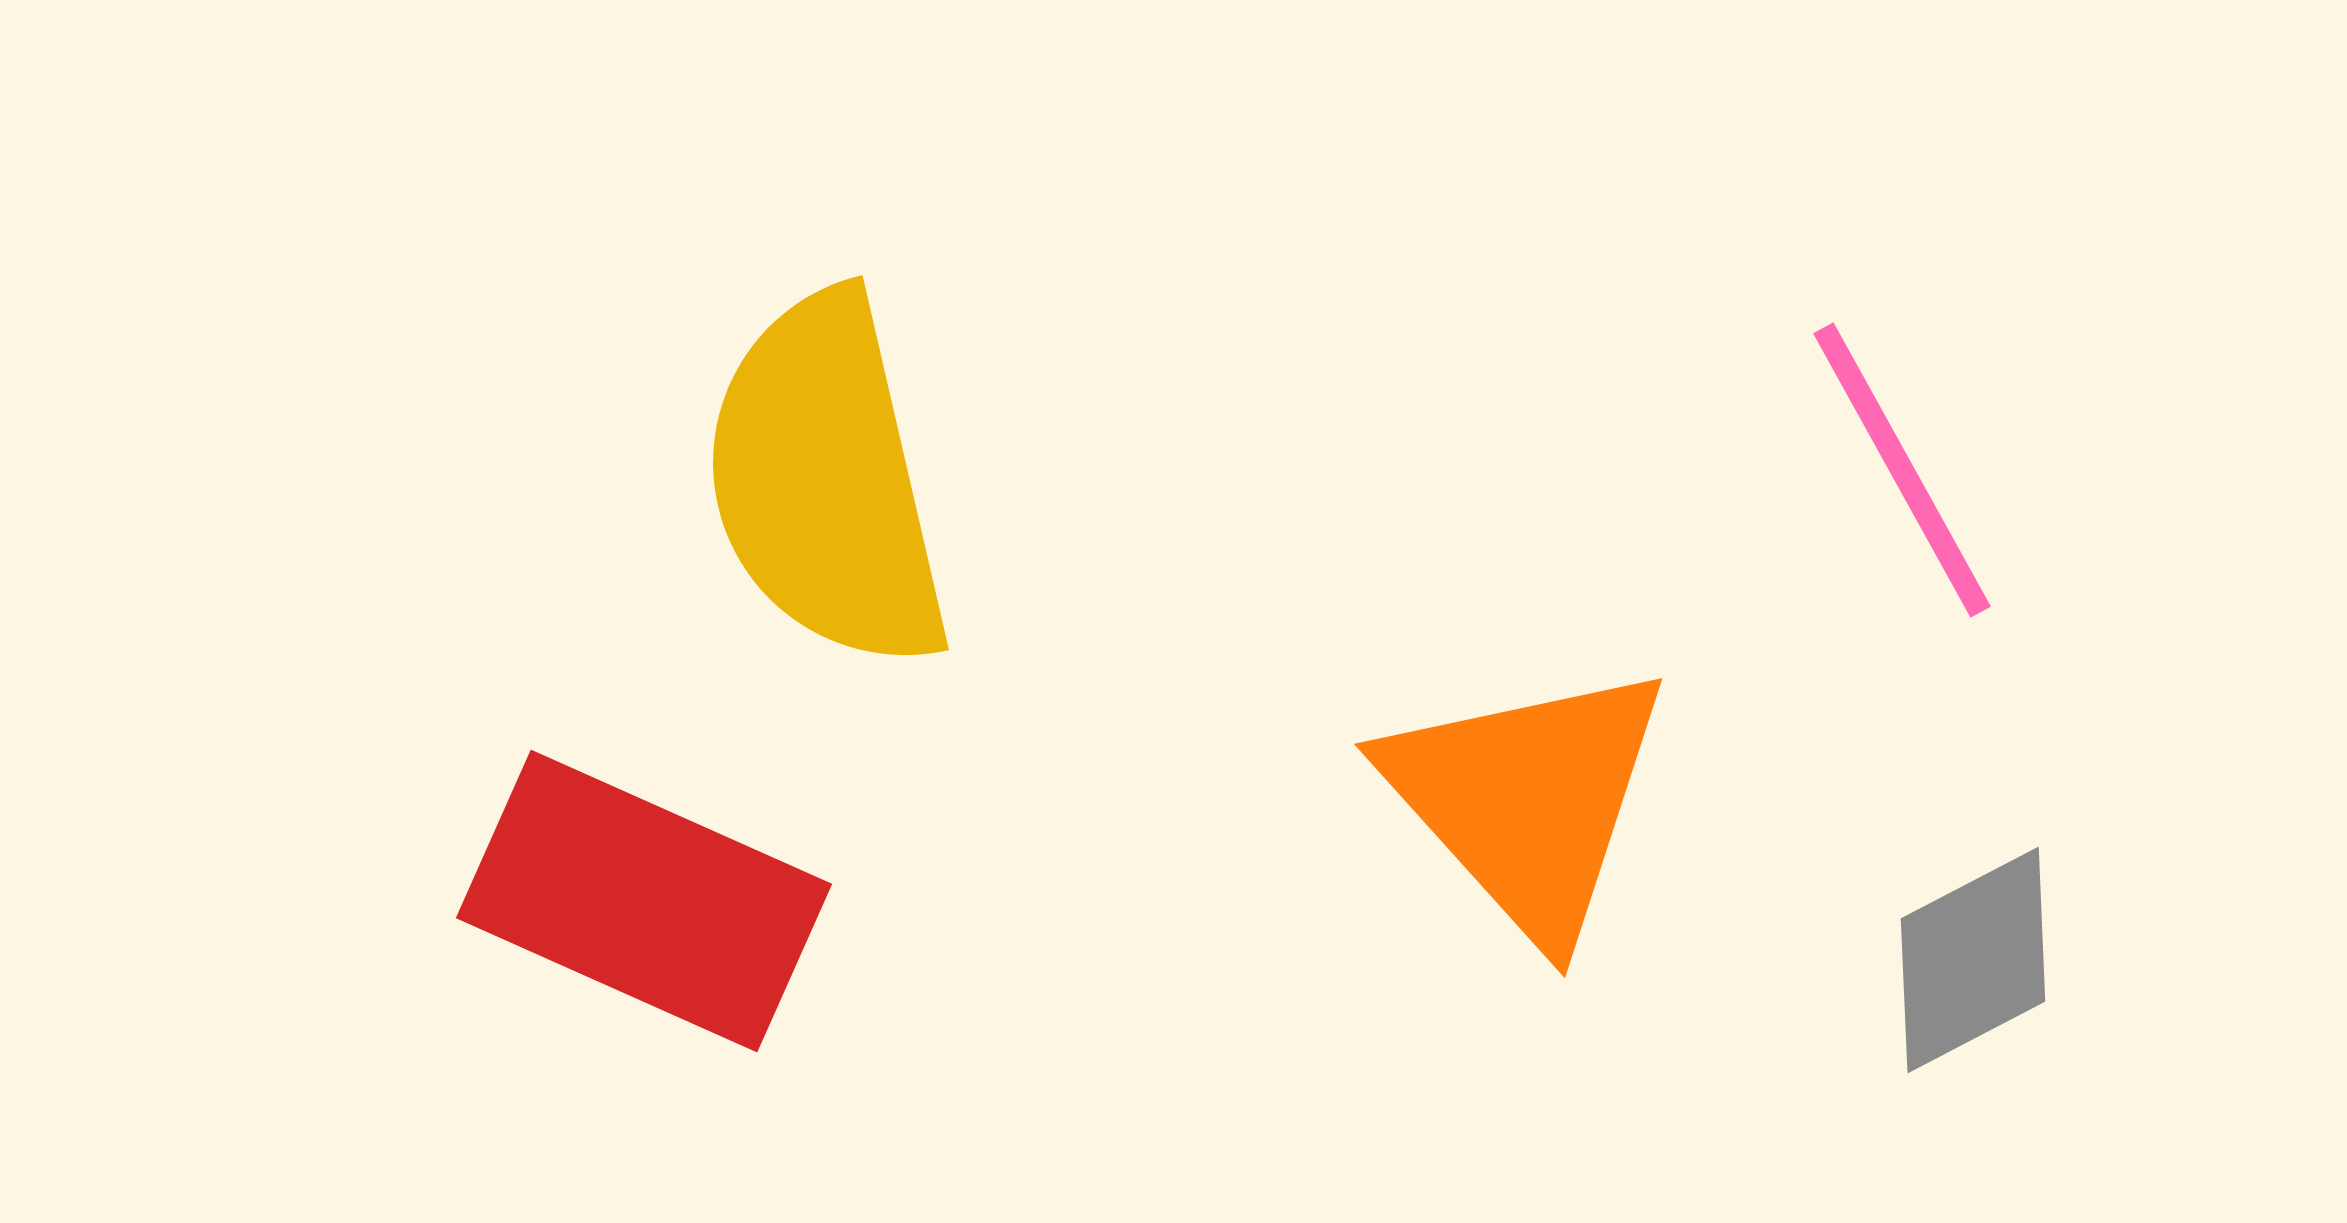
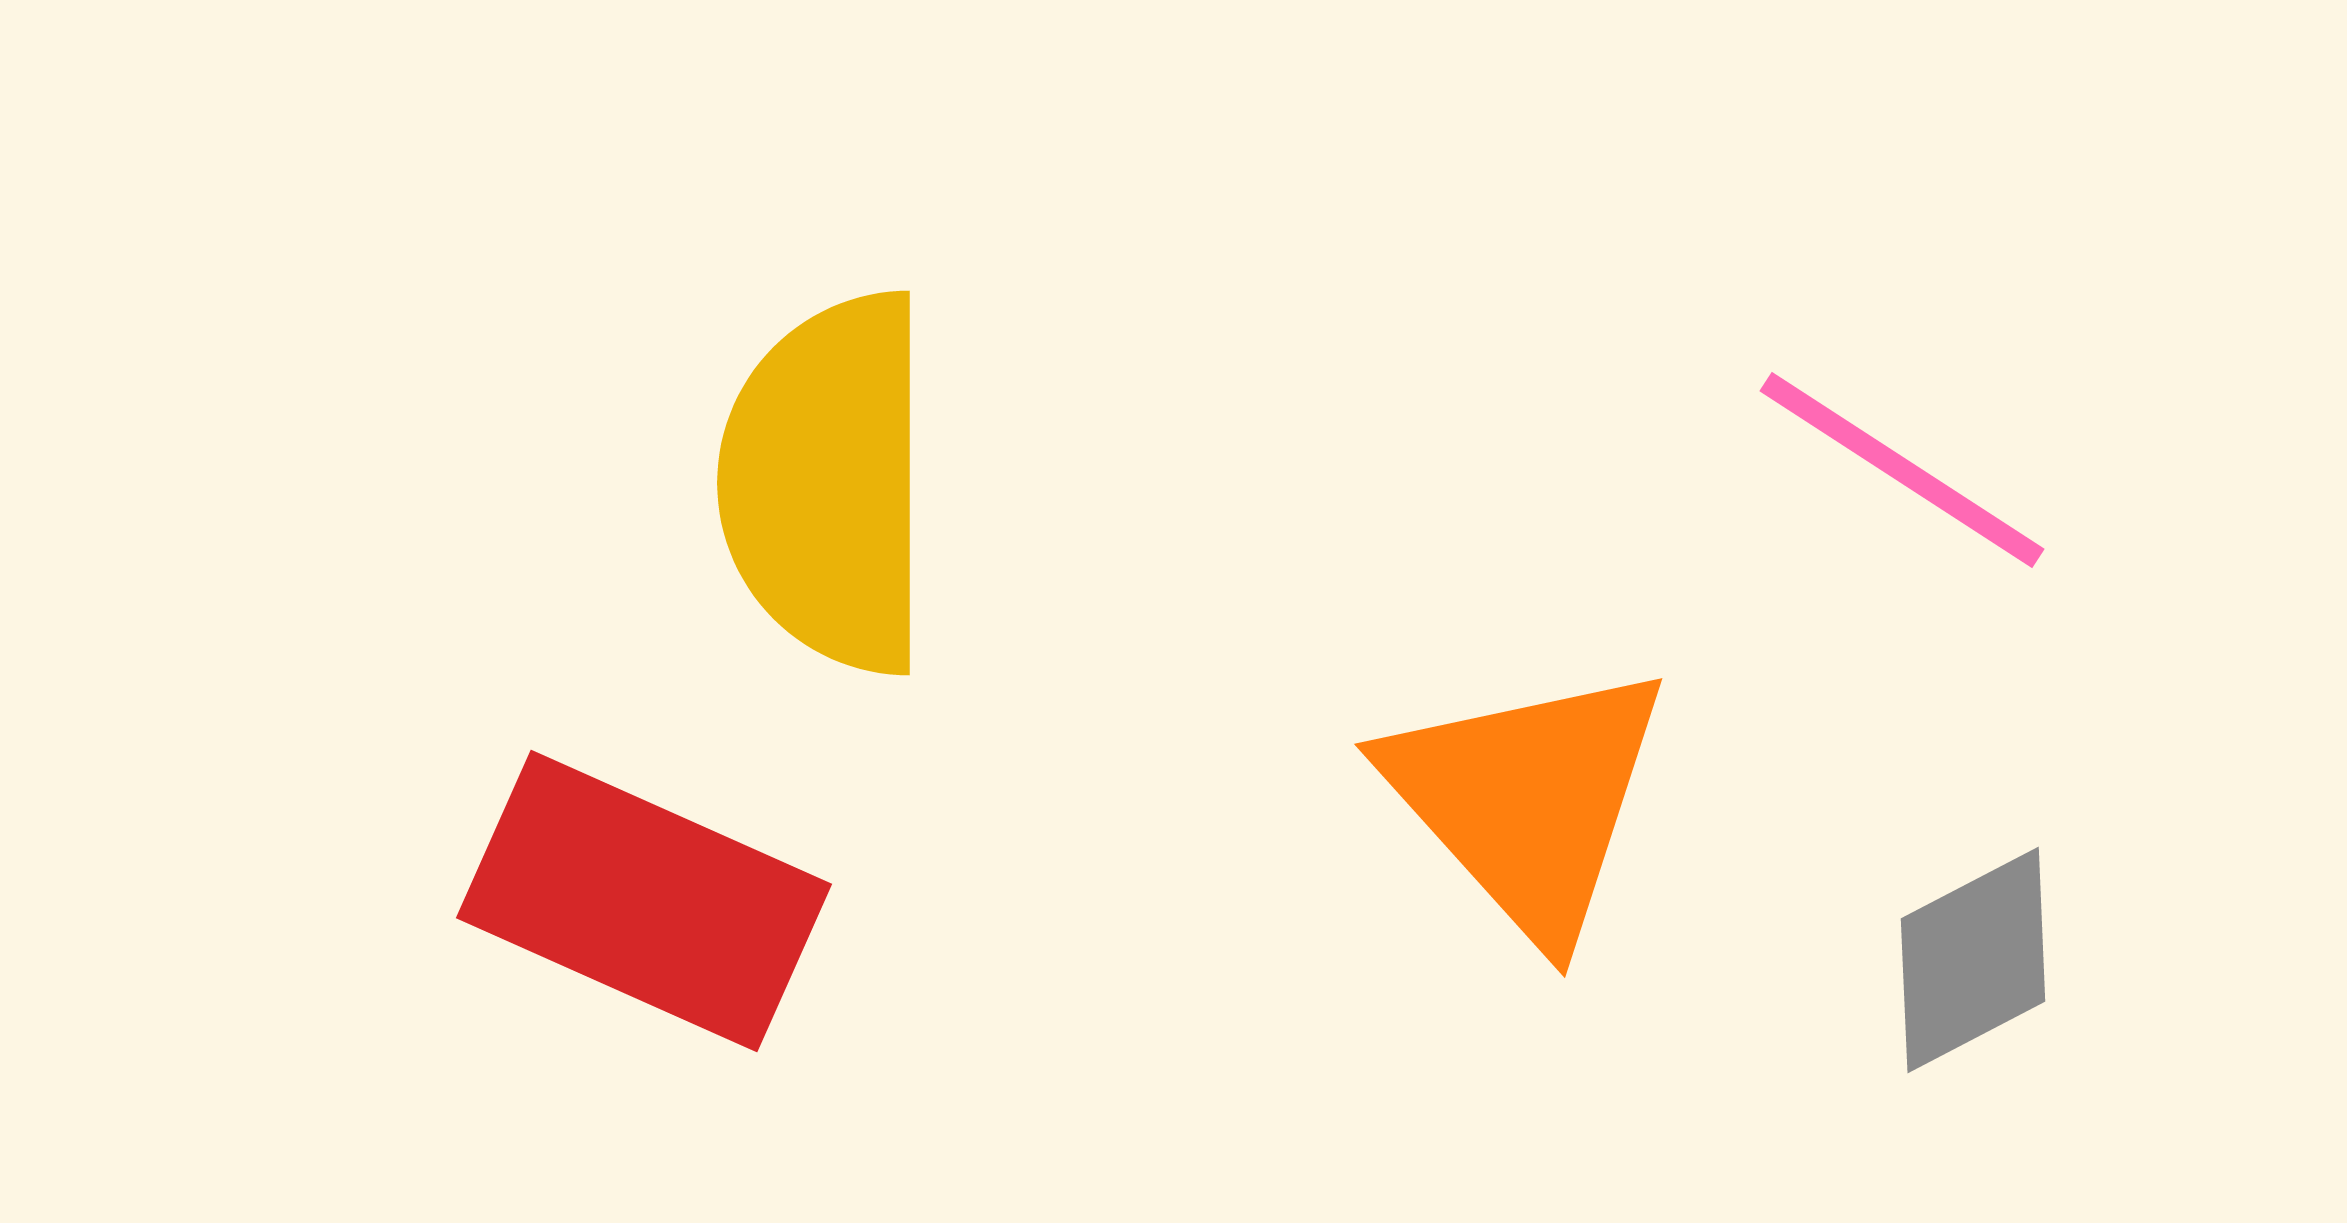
pink line: rotated 28 degrees counterclockwise
yellow semicircle: moved 2 px right, 2 px down; rotated 13 degrees clockwise
